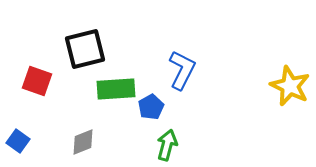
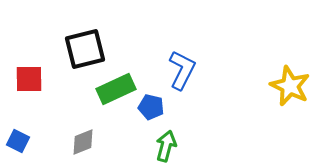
red square: moved 8 px left, 2 px up; rotated 20 degrees counterclockwise
green rectangle: rotated 21 degrees counterclockwise
blue pentagon: rotated 30 degrees counterclockwise
blue square: rotated 10 degrees counterclockwise
green arrow: moved 1 px left, 1 px down
